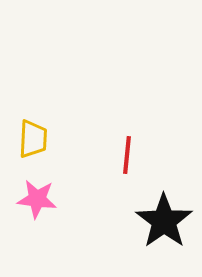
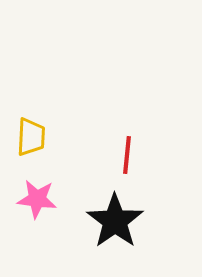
yellow trapezoid: moved 2 px left, 2 px up
black star: moved 49 px left
